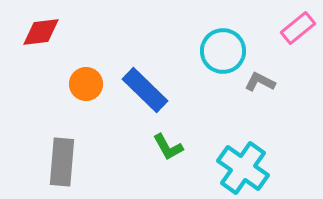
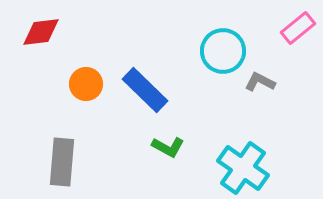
green L-shape: rotated 32 degrees counterclockwise
